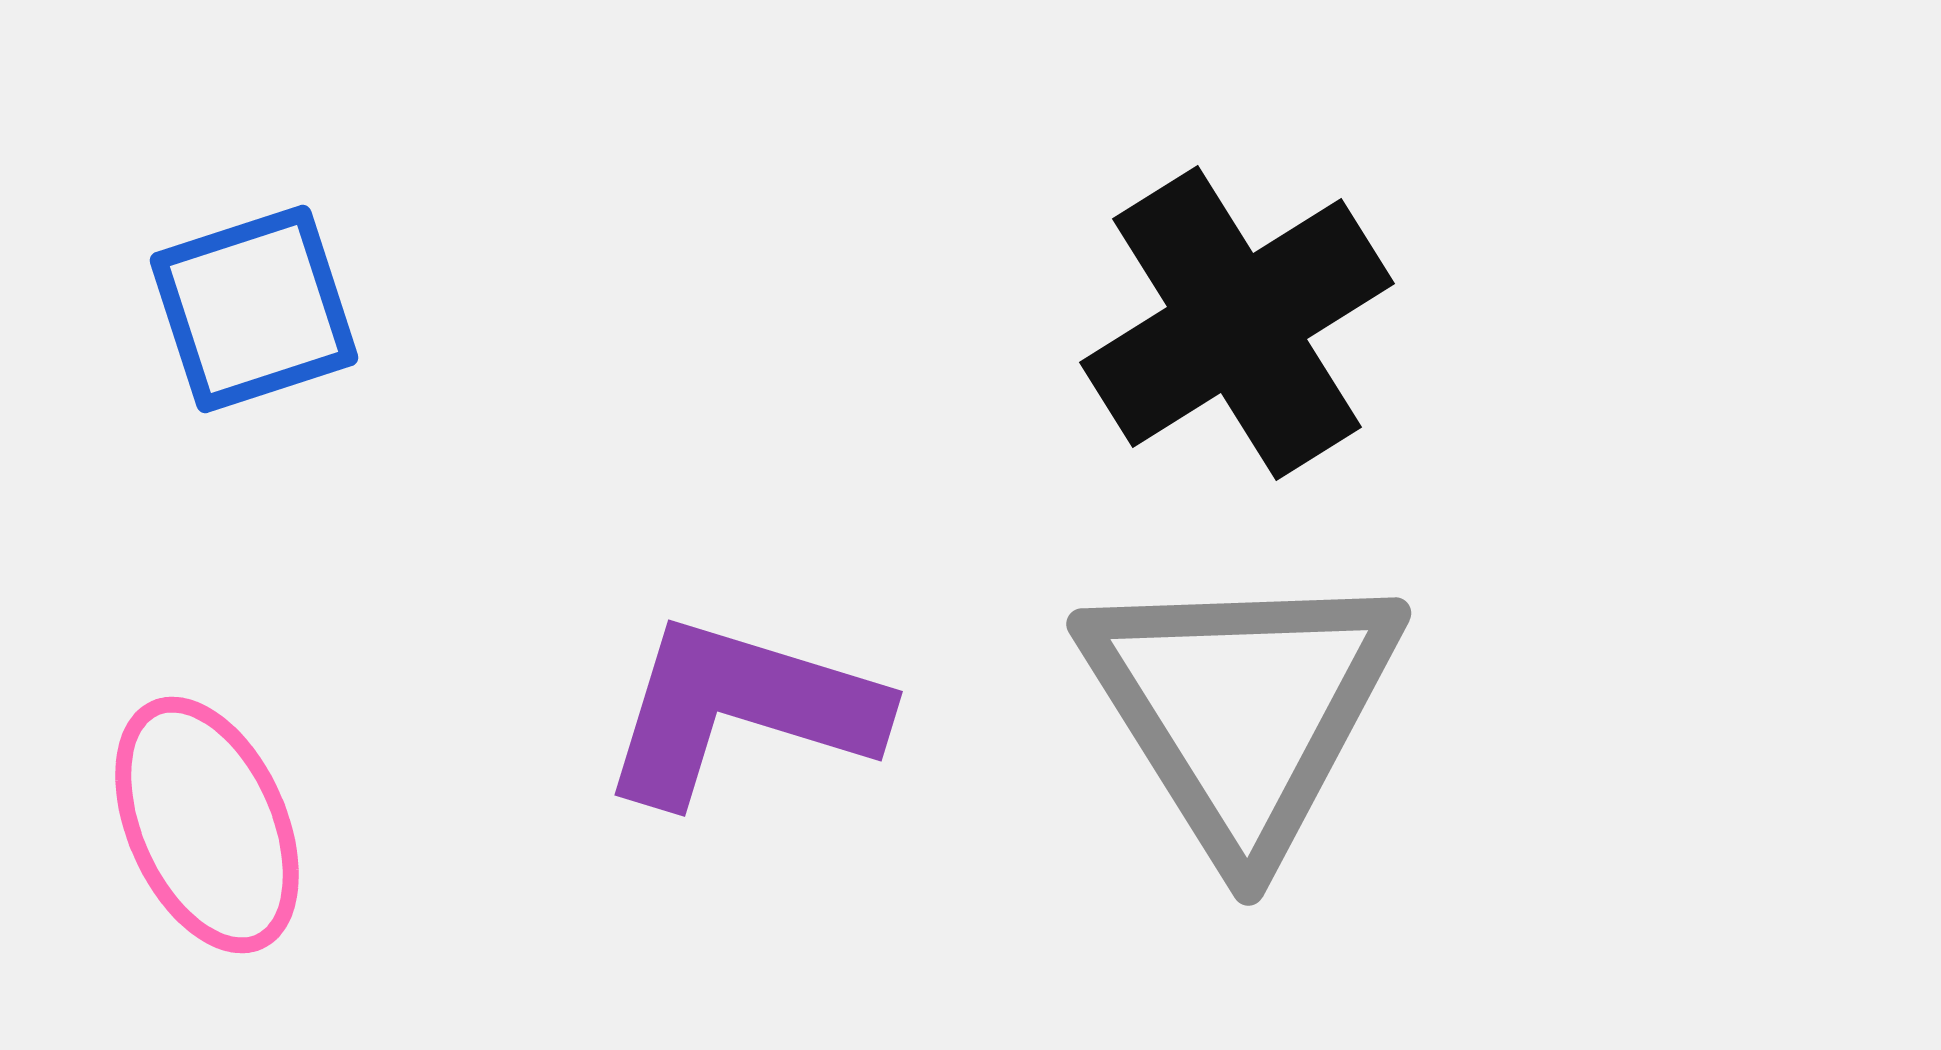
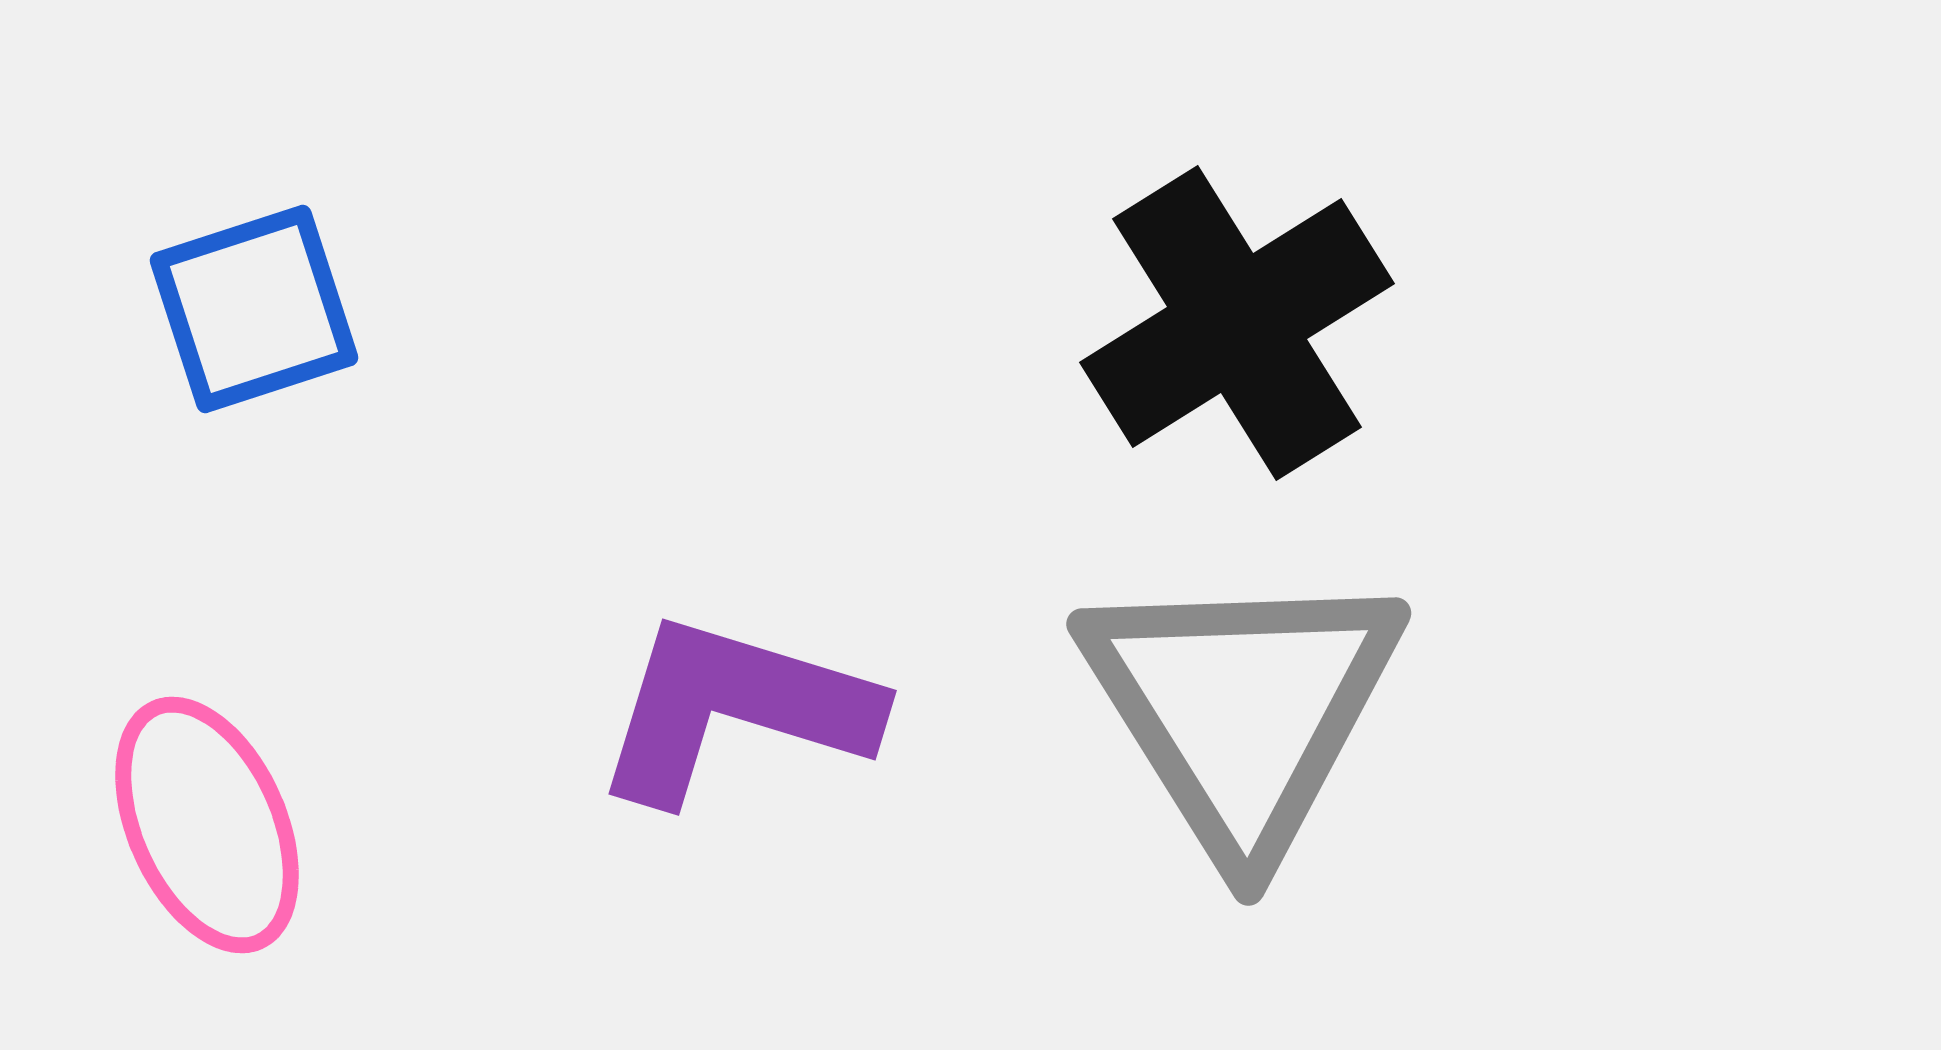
purple L-shape: moved 6 px left, 1 px up
